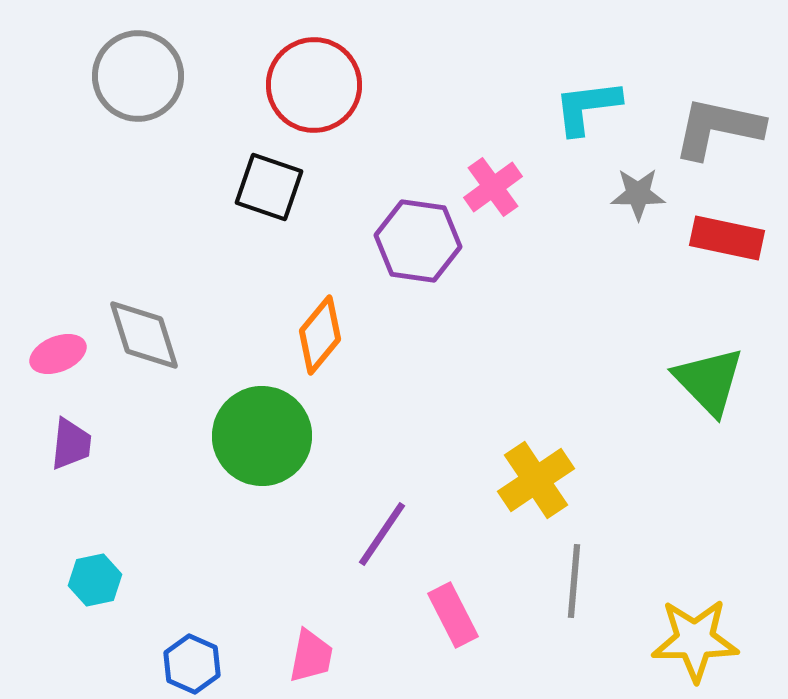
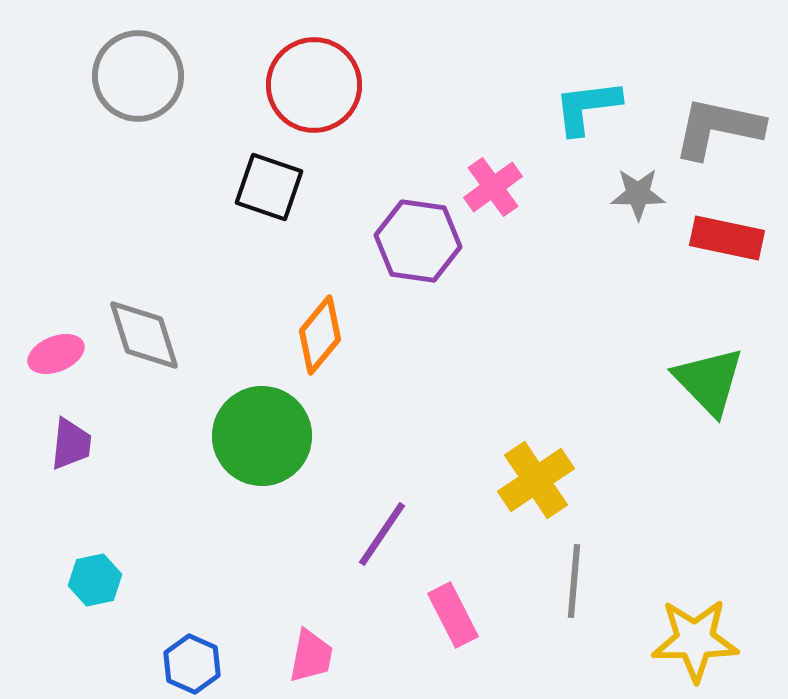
pink ellipse: moved 2 px left
